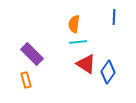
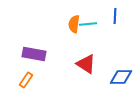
blue line: moved 1 px right, 1 px up
cyan line: moved 10 px right, 18 px up
purple rectangle: moved 2 px right; rotated 35 degrees counterclockwise
blue diamond: moved 13 px right, 5 px down; rotated 55 degrees clockwise
orange rectangle: rotated 49 degrees clockwise
